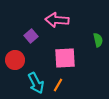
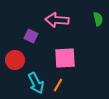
purple square: rotated 24 degrees counterclockwise
green semicircle: moved 21 px up
